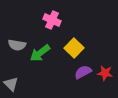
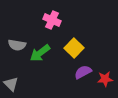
red star: moved 6 px down; rotated 14 degrees counterclockwise
